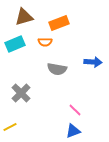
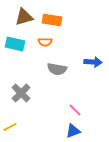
orange rectangle: moved 7 px left, 3 px up; rotated 30 degrees clockwise
cyan rectangle: rotated 36 degrees clockwise
